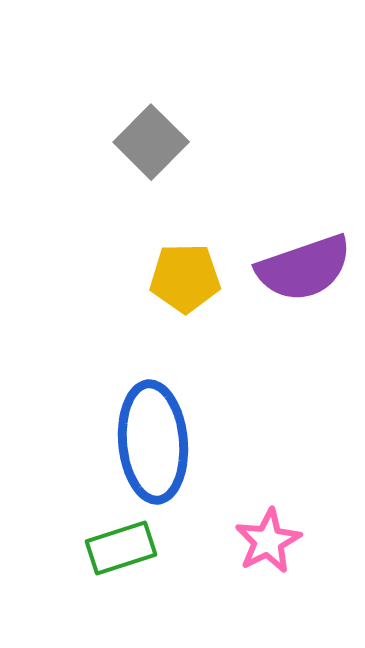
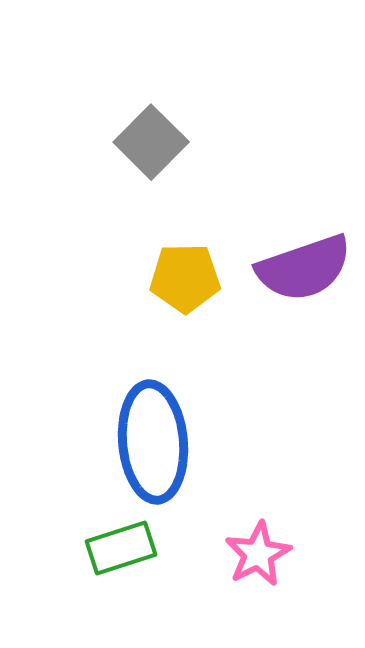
pink star: moved 10 px left, 13 px down
